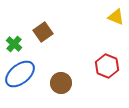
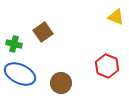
green cross: rotated 28 degrees counterclockwise
blue ellipse: rotated 64 degrees clockwise
